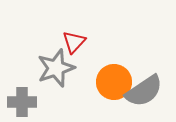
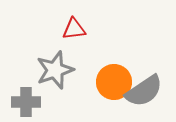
red triangle: moved 13 px up; rotated 40 degrees clockwise
gray star: moved 1 px left, 2 px down
gray cross: moved 4 px right
